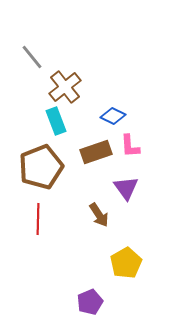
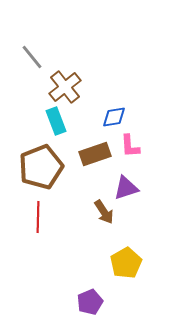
blue diamond: moved 1 px right, 1 px down; rotated 35 degrees counterclockwise
brown rectangle: moved 1 px left, 2 px down
purple triangle: rotated 48 degrees clockwise
brown arrow: moved 5 px right, 3 px up
red line: moved 2 px up
